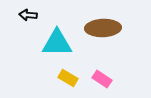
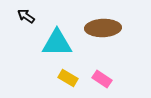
black arrow: moved 2 px left, 1 px down; rotated 30 degrees clockwise
